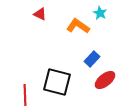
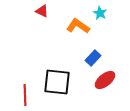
red triangle: moved 2 px right, 3 px up
blue rectangle: moved 1 px right, 1 px up
black square: rotated 8 degrees counterclockwise
